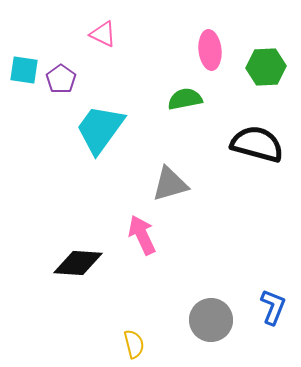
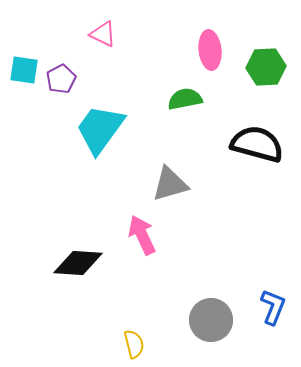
purple pentagon: rotated 8 degrees clockwise
